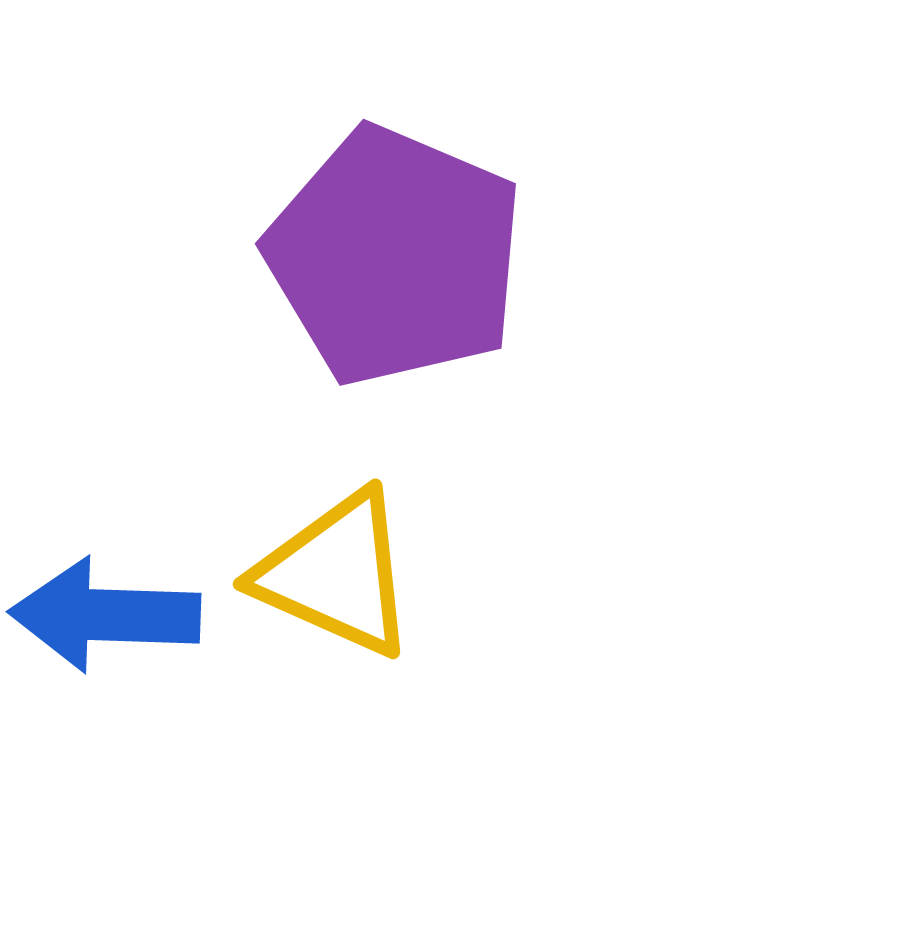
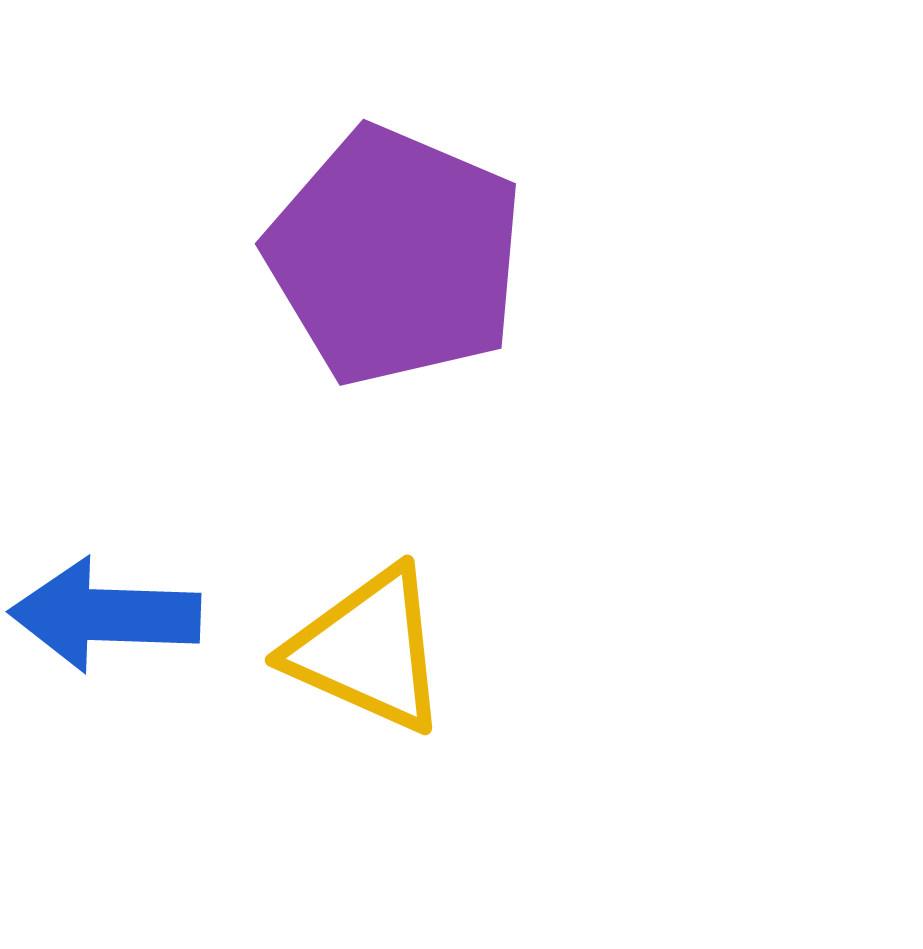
yellow triangle: moved 32 px right, 76 px down
